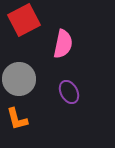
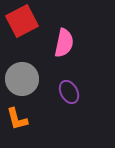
red square: moved 2 px left, 1 px down
pink semicircle: moved 1 px right, 1 px up
gray circle: moved 3 px right
